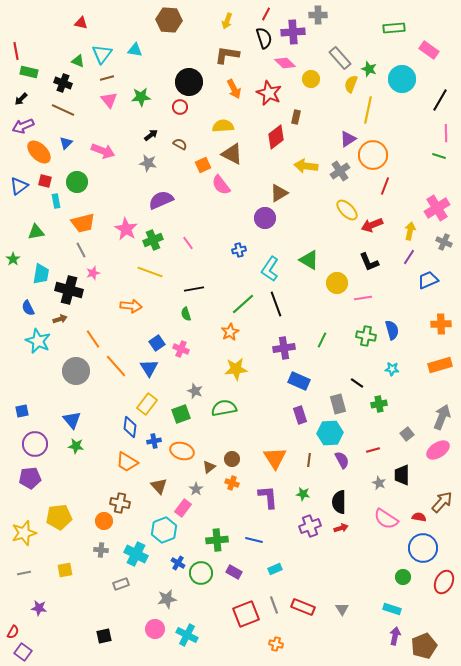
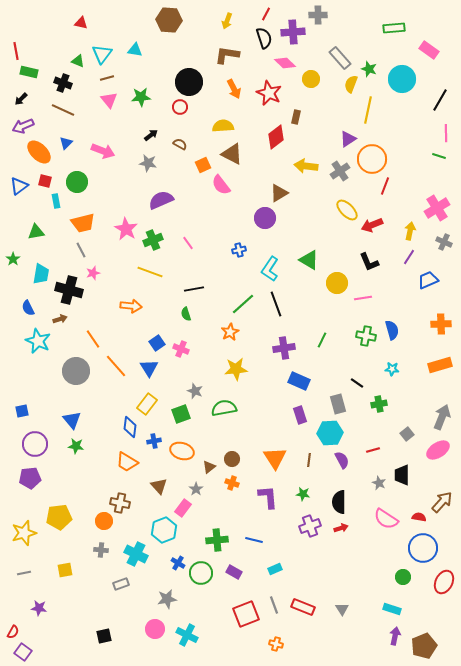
orange circle at (373, 155): moved 1 px left, 4 px down
